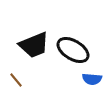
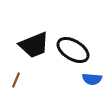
brown line: rotated 63 degrees clockwise
